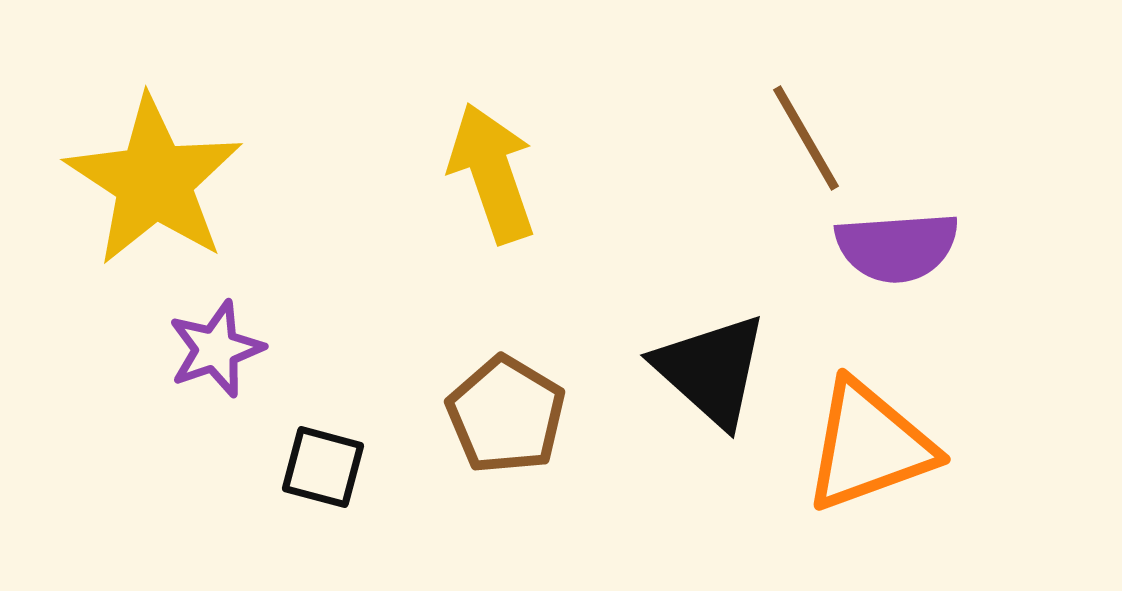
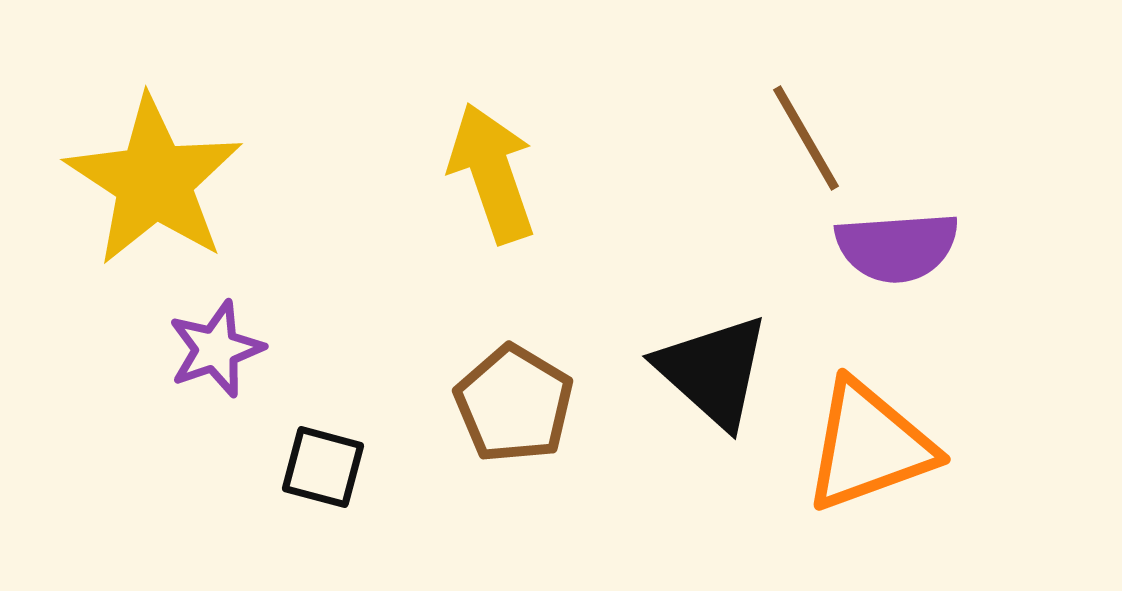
black triangle: moved 2 px right, 1 px down
brown pentagon: moved 8 px right, 11 px up
